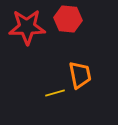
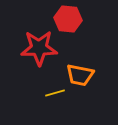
red star: moved 12 px right, 21 px down
orange trapezoid: rotated 112 degrees clockwise
